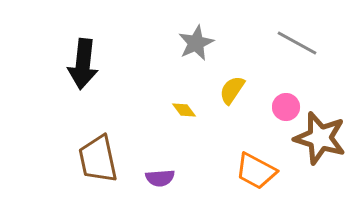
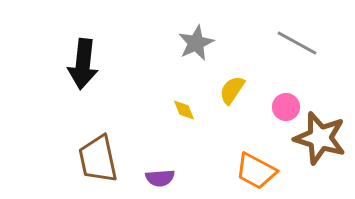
yellow diamond: rotated 15 degrees clockwise
